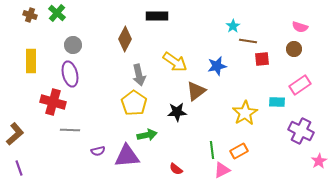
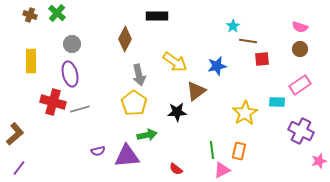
gray circle: moved 1 px left, 1 px up
brown circle: moved 6 px right
gray line: moved 10 px right, 21 px up; rotated 18 degrees counterclockwise
orange rectangle: rotated 48 degrees counterclockwise
pink star: rotated 14 degrees clockwise
purple line: rotated 56 degrees clockwise
